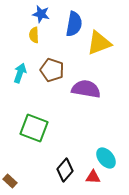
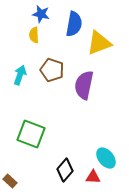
cyan arrow: moved 2 px down
purple semicircle: moved 2 px left, 4 px up; rotated 88 degrees counterclockwise
green square: moved 3 px left, 6 px down
